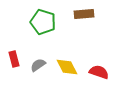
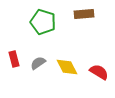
gray semicircle: moved 2 px up
red semicircle: rotated 12 degrees clockwise
